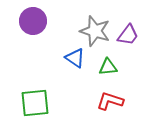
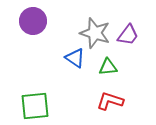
gray star: moved 2 px down
green square: moved 3 px down
